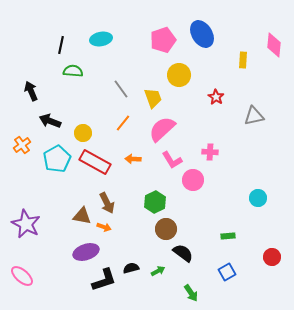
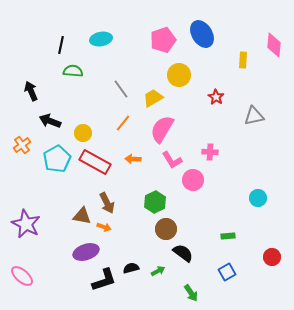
yellow trapezoid at (153, 98): rotated 100 degrees counterclockwise
pink semicircle at (162, 129): rotated 16 degrees counterclockwise
